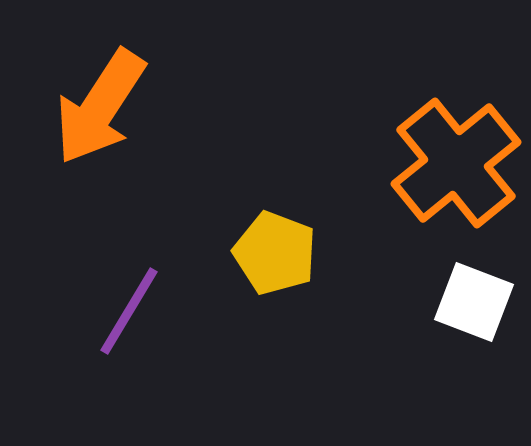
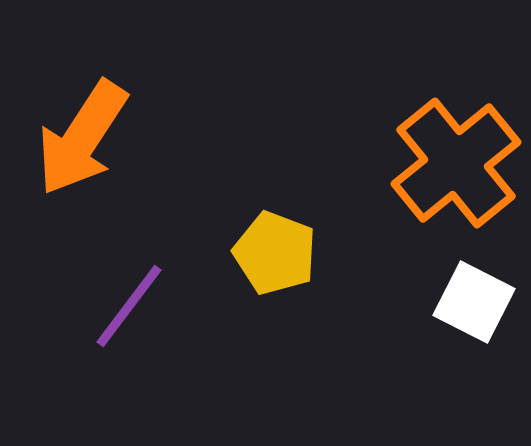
orange arrow: moved 18 px left, 31 px down
white square: rotated 6 degrees clockwise
purple line: moved 5 px up; rotated 6 degrees clockwise
